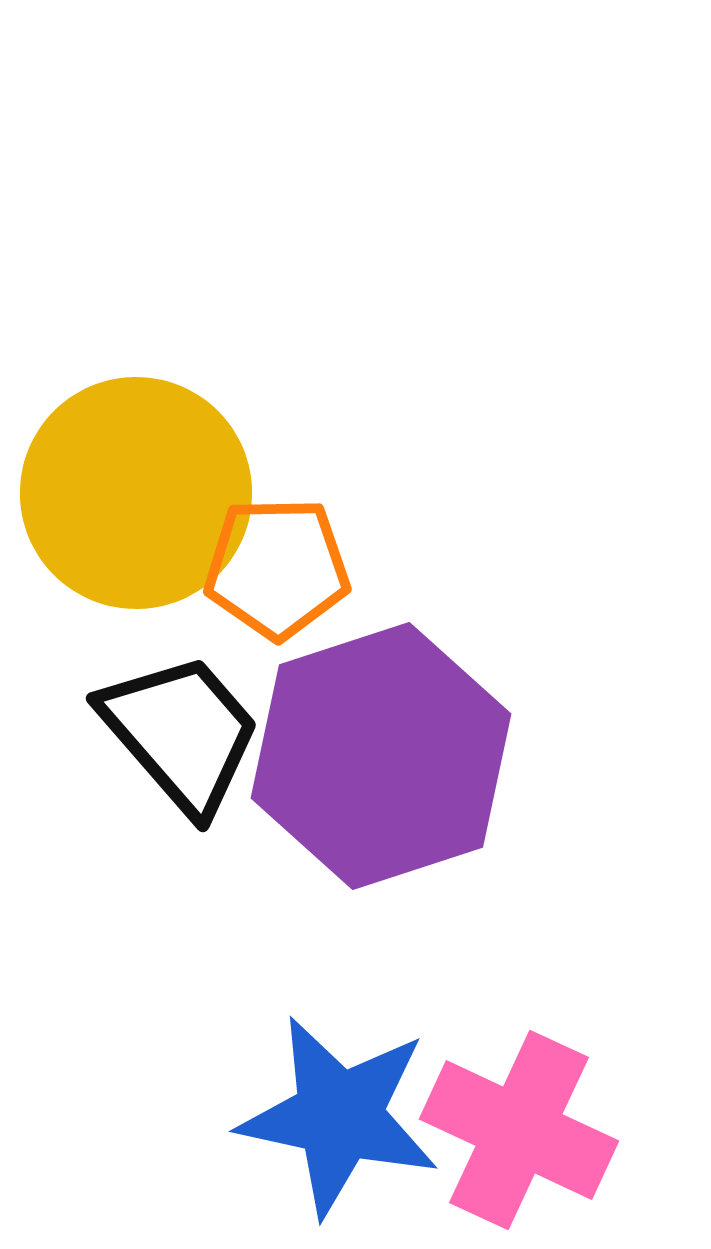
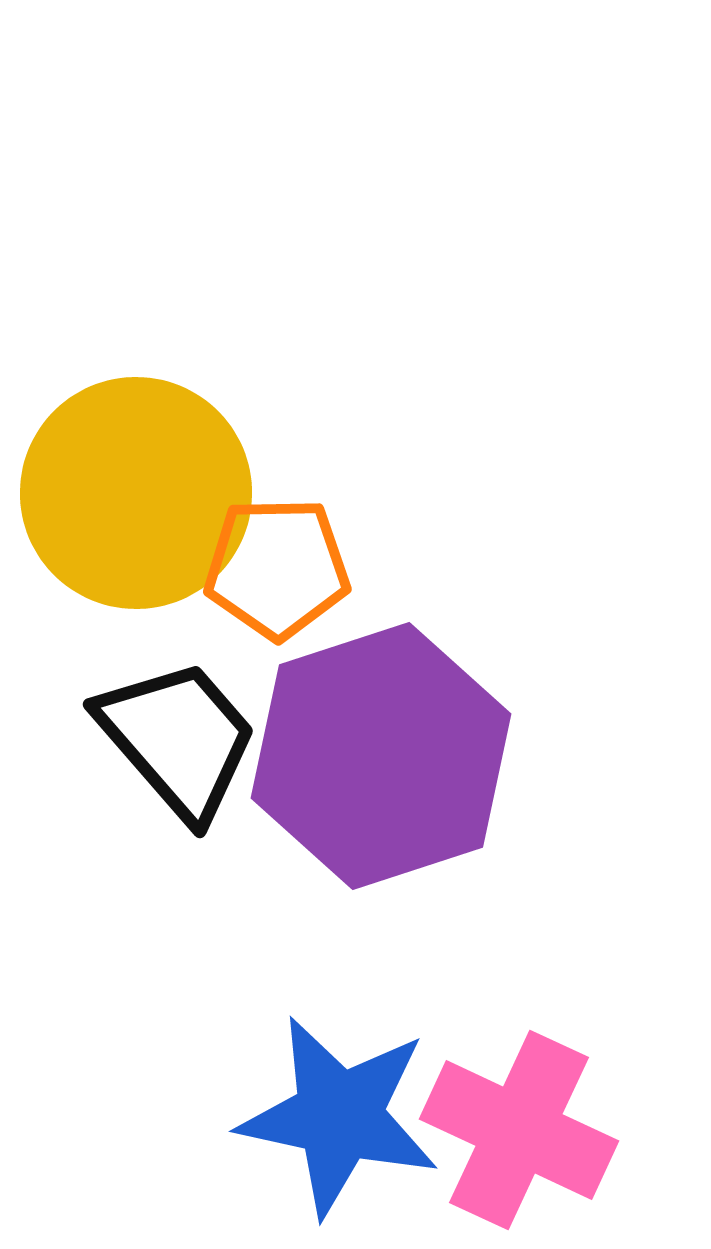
black trapezoid: moved 3 px left, 6 px down
